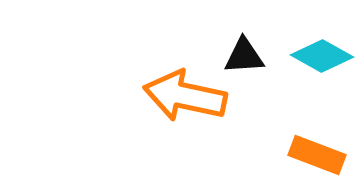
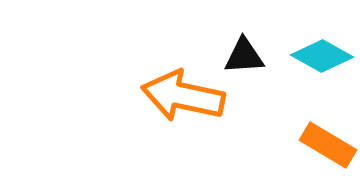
orange arrow: moved 2 px left
orange rectangle: moved 11 px right, 10 px up; rotated 10 degrees clockwise
